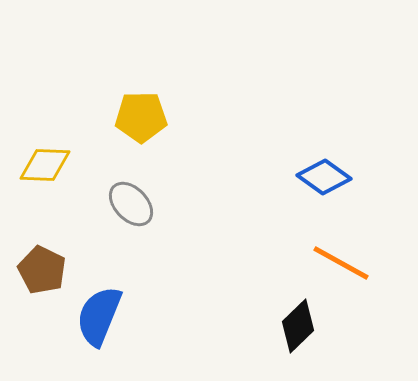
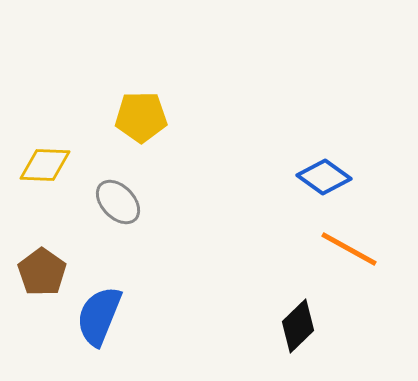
gray ellipse: moved 13 px left, 2 px up
orange line: moved 8 px right, 14 px up
brown pentagon: moved 2 px down; rotated 9 degrees clockwise
